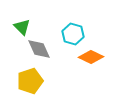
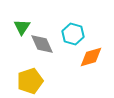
green triangle: rotated 18 degrees clockwise
gray diamond: moved 3 px right, 5 px up
orange diamond: rotated 40 degrees counterclockwise
